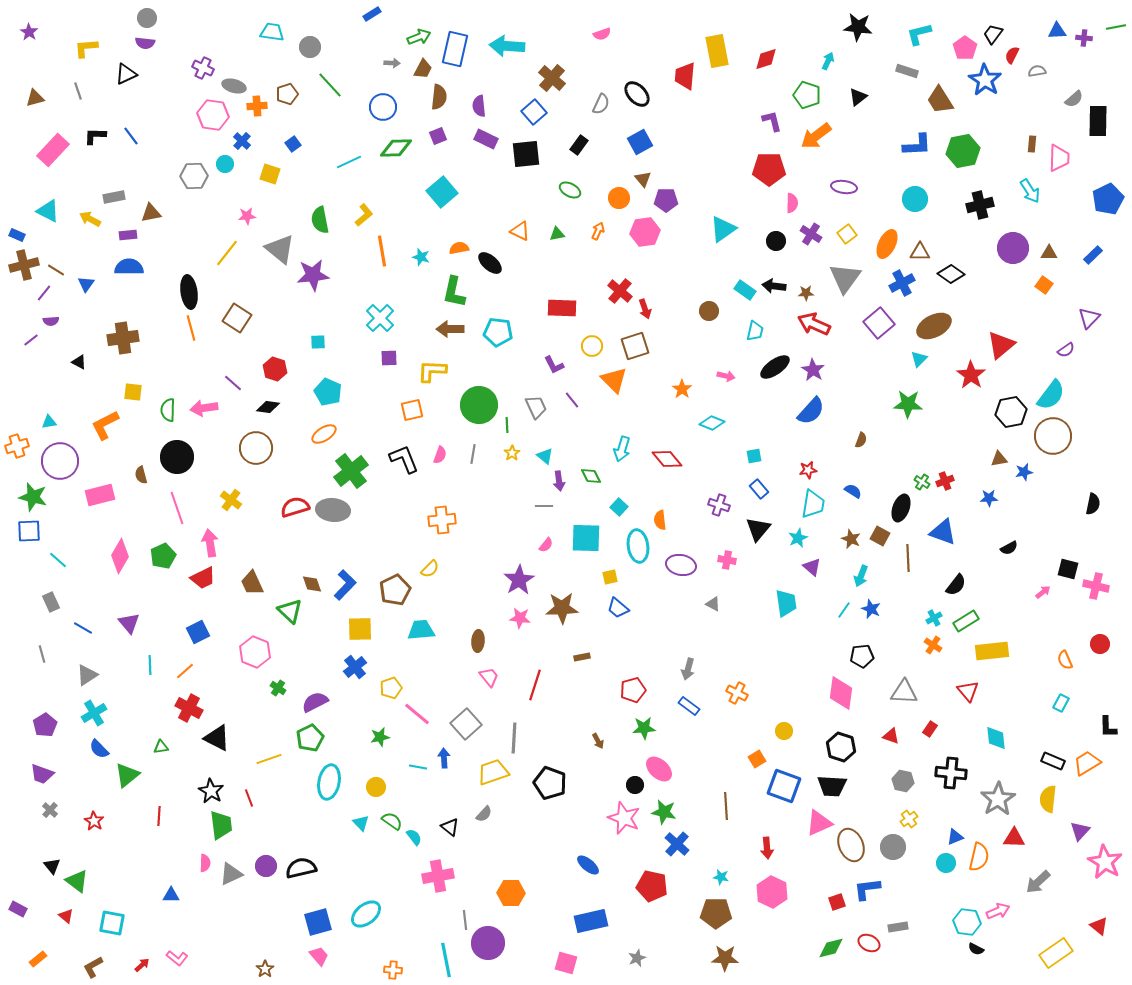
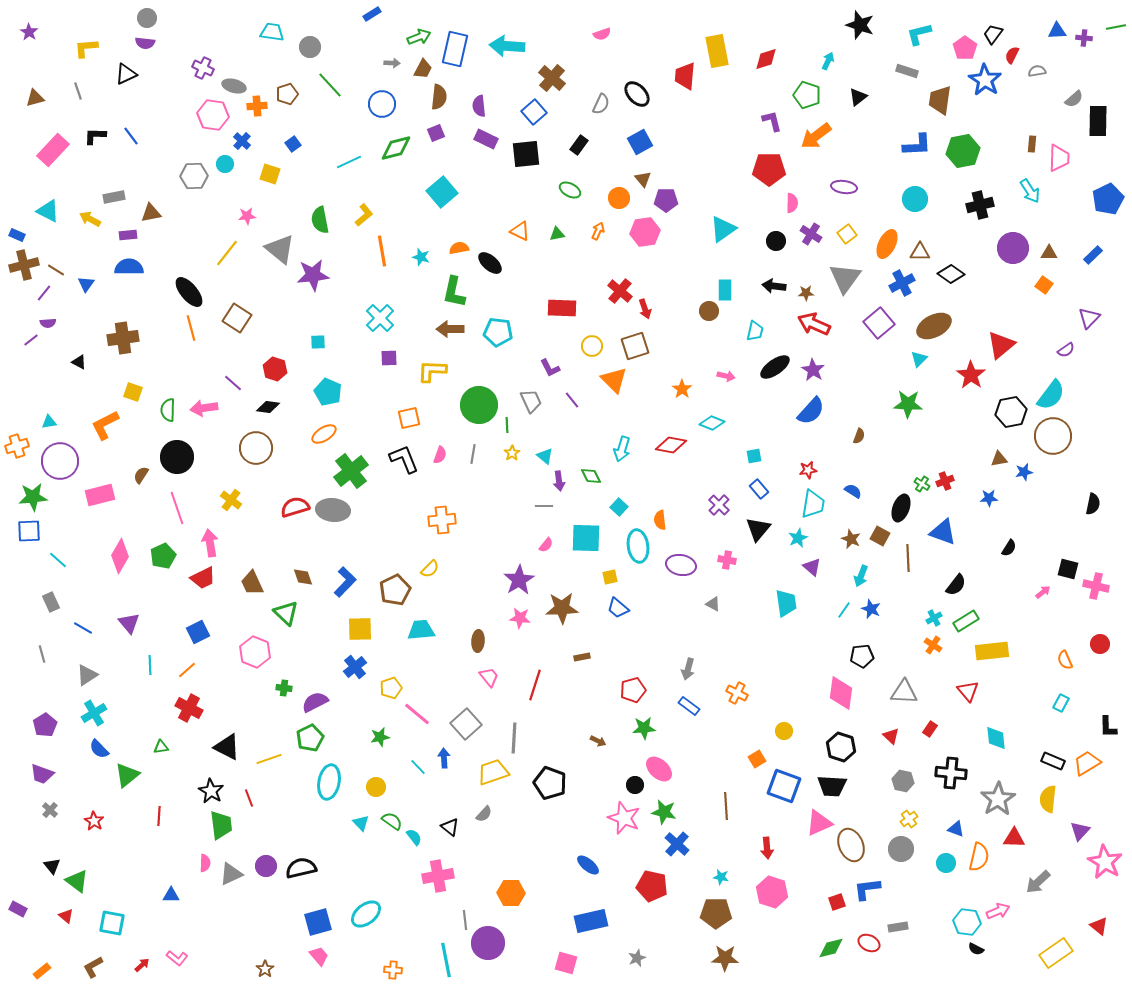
black star at (858, 27): moved 2 px right, 2 px up; rotated 12 degrees clockwise
brown trapezoid at (940, 100): rotated 40 degrees clockwise
blue circle at (383, 107): moved 1 px left, 3 px up
purple square at (438, 136): moved 2 px left, 3 px up
green diamond at (396, 148): rotated 12 degrees counterclockwise
cyan rectangle at (745, 290): moved 20 px left; rotated 55 degrees clockwise
black ellipse at (189, 292): rotated 32 degrees counterclockwise
purple semicircle at (51, 321): moved 3 px left, 2 px down
purple L-shape at (554, 365): moved 4 px left, 3 px down
yellow square at (133, 392): rotated 12 degrees clockwise
gray trapezoid at (536, 407): moved 5 px left, 6 px up
orange square at (412, 410): moved 3 px left, 8 px down
brown semicircle at (861, 440): moved 2 px left, 4 px up
red diamond at (667, 459): moved 4 px right, 14 px up; rotated 40 degrees counterclockwise
brown semicircle at (141, 475): rotated 48 degrees clockwise
green cross at (922, 482): moved 2 px down
green star at (33, 497): rotated 20 degrees counterclockwise
purple cross at (719, 505): rotated 25 degrees clockwise
black semicircle at (1009, 548): rotated 30 degrees counterclockwise
brown diamond at (312, 584): moved 9 px left, 7 px up
blue L-shape at (345, 585): moved 3 px up
green triangle at (290, 611): moved 4 px left, 2 px down
orange line at (185, 671): moved 2 px right, 1 px up
green cross at (278, 688): moved 6 px right; rotated 28 degrees counterclockwise
red triangle at (891, 736): rotated 24 degrees clockwise
black triangle at (217, 738): moved 10 px right, 9 px down
brown arrow at (598, 741): rotated 35 degrees counterclockwise
cyan line at (418, 767): rotated 36 degrees clockwise
blue triangle at (955, 837): moved 1 px right, 8 px up; rotated 42 degrees clockwise
gray circle at (893, 847): moved 8 px right, 2 px down
pink hexagon at (772, 892): rotated 8 degrees counterclockwise
orange rectangle at (38, 959): moved 4 px right, 12 px down
